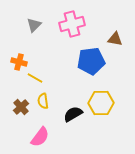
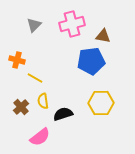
brown triangle: moved 12 px left, 3 px up
orange cross: moved 2 px left, 2 px up
black semicircle: moved 10 px left; rotated 12 degrees clockwise
pink semicircle: rotated 15 degrees clockwise
